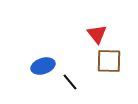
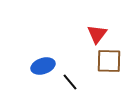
red triangle: rotated 15 degrees clockwise
